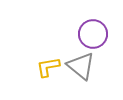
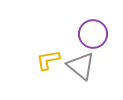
yellow L-shape: moved 7 px up
